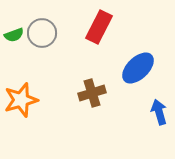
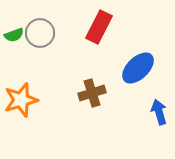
gray circle: moved 2 px left
